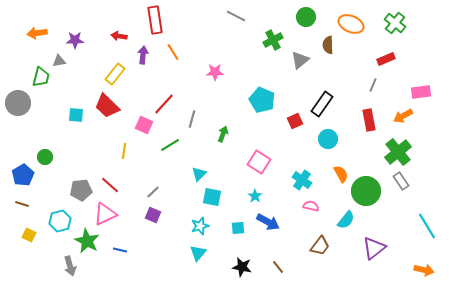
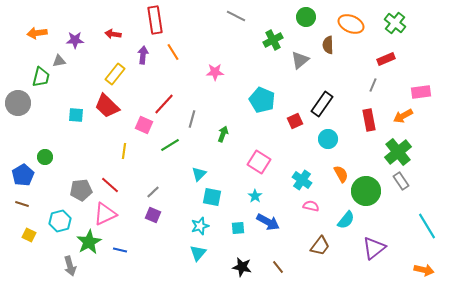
red arrow at (119, 36): moved 6 px left, 2 px up
green star at (87, 241): moved 2 px right, 1 px down; rotated 15 degrees clockwise
